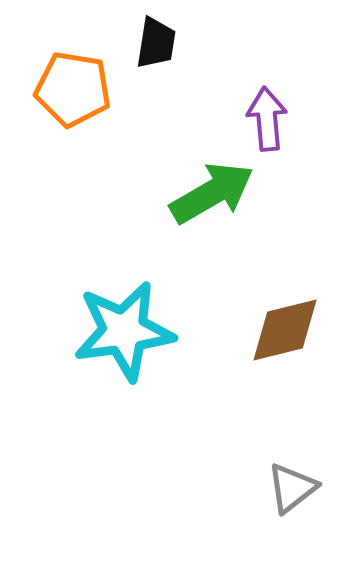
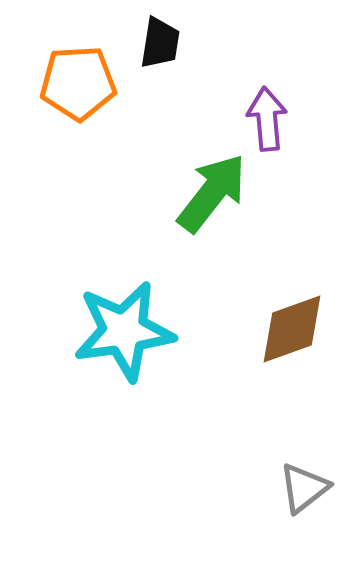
black trapezoid: moved 4 px right
orange pentagon: moved 5 px right, 6 px up; rotated 12 degrees counterclockwise
green arrow: rotated 22 degrees counterclockwise
brown diamond: moved 7 px right, 1 px up; rotated 6 degrees counterclockwise
gray triangle: moved 12 px right
